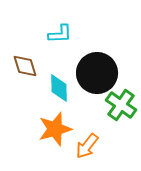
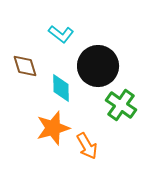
cyan L-shape: moved 1 px right; rotated 40 degrees clockwise
black circle: moved 1 px right, 7 px up
cyan diamond: moved 2 px right
orange star: moved 2 px left, 1 px up
orange arrow: rotated 68 degrees counterclockwise
